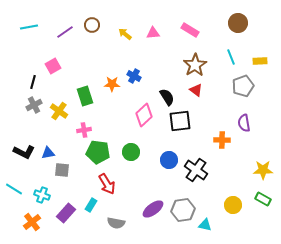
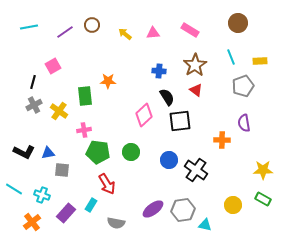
blue cross at (134, 76): moved 25 px right, 5 px up; rotated 24 degrees counterclockwise
orange star at (112, 84): moved 4 px left, 3 px up
green rectangle at (85, 96): rotated 12 degrees clockwise
